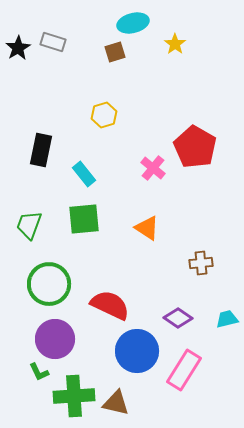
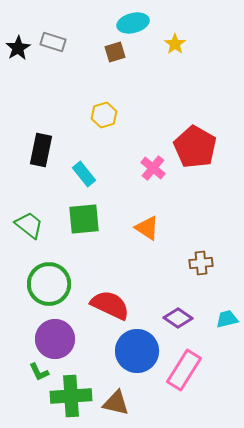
green trapezoid: rotated 108 degrees clockwise
green cross: moved 3 px left
